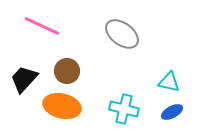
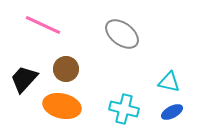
pink line: moved 1 px right, 1 px up
brown circle: moved 1 px left, 2 px up
